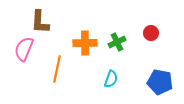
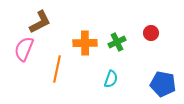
brown L-shape: rotated 120 degrees counterclockwise
blue pentagon: moved 3 px right, 2 px down
